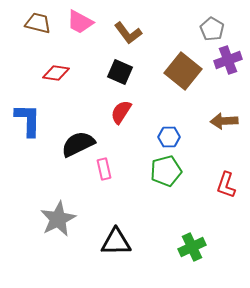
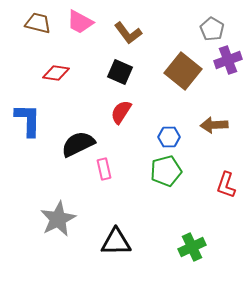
brown arrow: moved 10 px left, 4 px down
